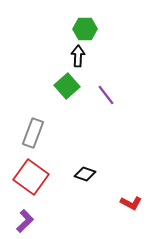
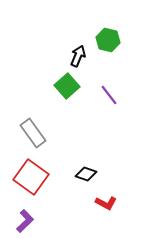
green hexagon: moved 23 px right, 11 px down; rotated 15 degrees clockwise
black arrow: rotated 20 degrees clockwise
purple line: moved 3 px right
gray rectangle: rotated 56 degrees counterclockwise
black diamond: moved 1 px right
red L-shape: moved 25 px left
